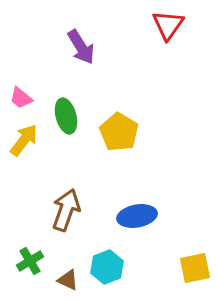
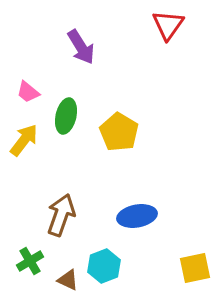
pink trapezoid: moved 7 px right, 6 px up
green ellipse: rotated 28 degrees clockwise
brown arrow: moved 5 px left, 5 px down
cyan hexagon: moved 3 px left, 1 px up
